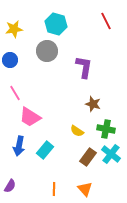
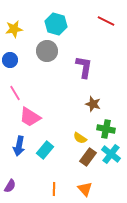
red line: rotated 36 degrees counterclockwise
yellow semicircle: moved 3 px right, 7 px down
